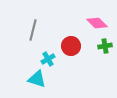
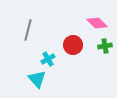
gray line: moved 5 px left
red circle: moved 2 px right, 1 px up
cyan triangle: rotated 30 degrees clockwise
